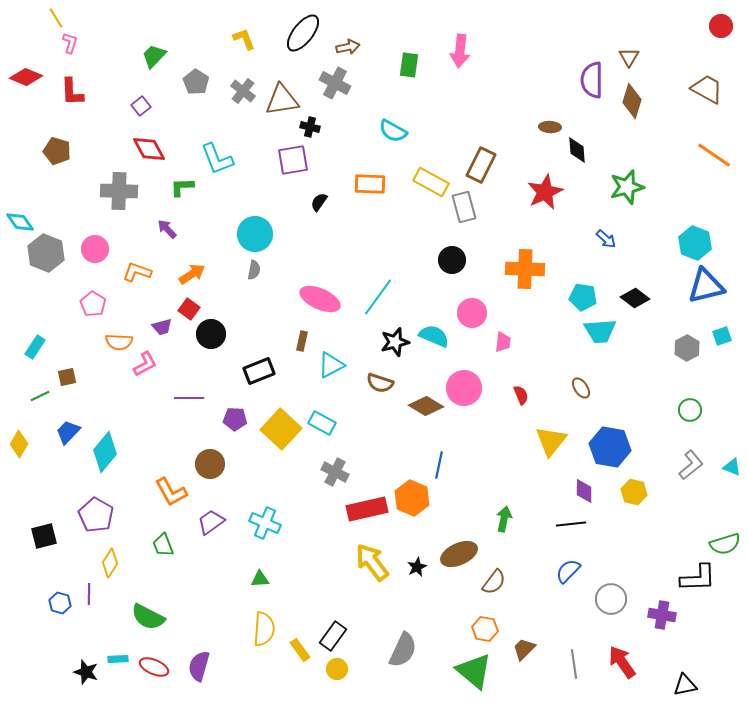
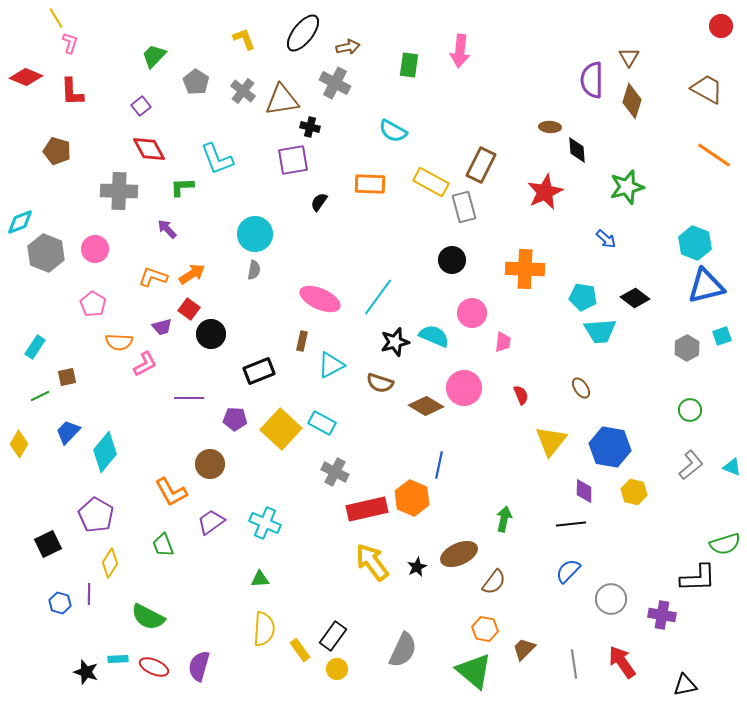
cyan diamond at (20, 222): rotated 76 degrees counterclockwise
orange L-shape at (137, 272): moved 16 px right, 5 px down
black square at (44, 536): moved 4 px right, 8 px down; rotated 12 degrees counterclockwise
